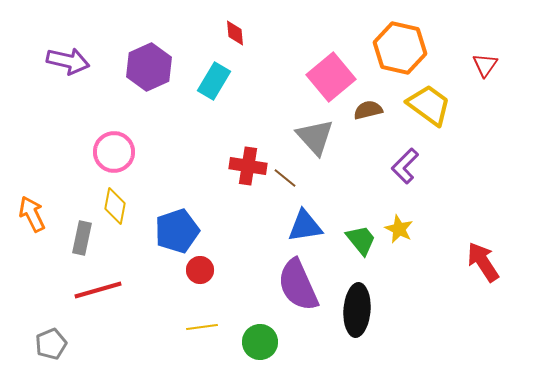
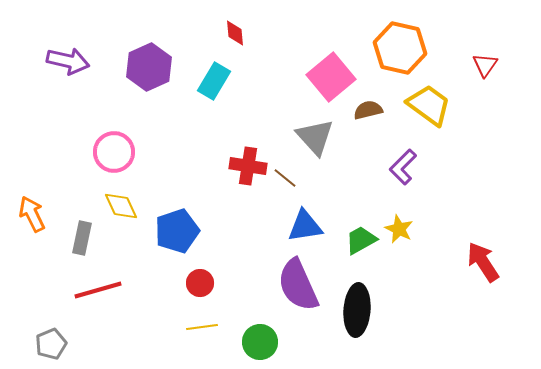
purple L-shape: moved 2 px left, 1 px down
yellow diamond: moved 6 px right; rotated 36 degrees counterclockwise
green trapezoid: rotated 80 degrees counterclockwise
red circle: moved 13 px down
